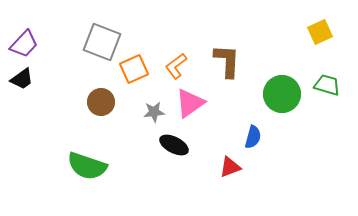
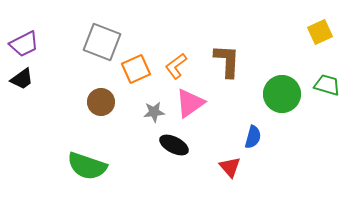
purple trapezoid: rotated 20 degrees clockwise
orange square: moved 2 px right
red triangle: rotated 50 degrees counterclockwise
